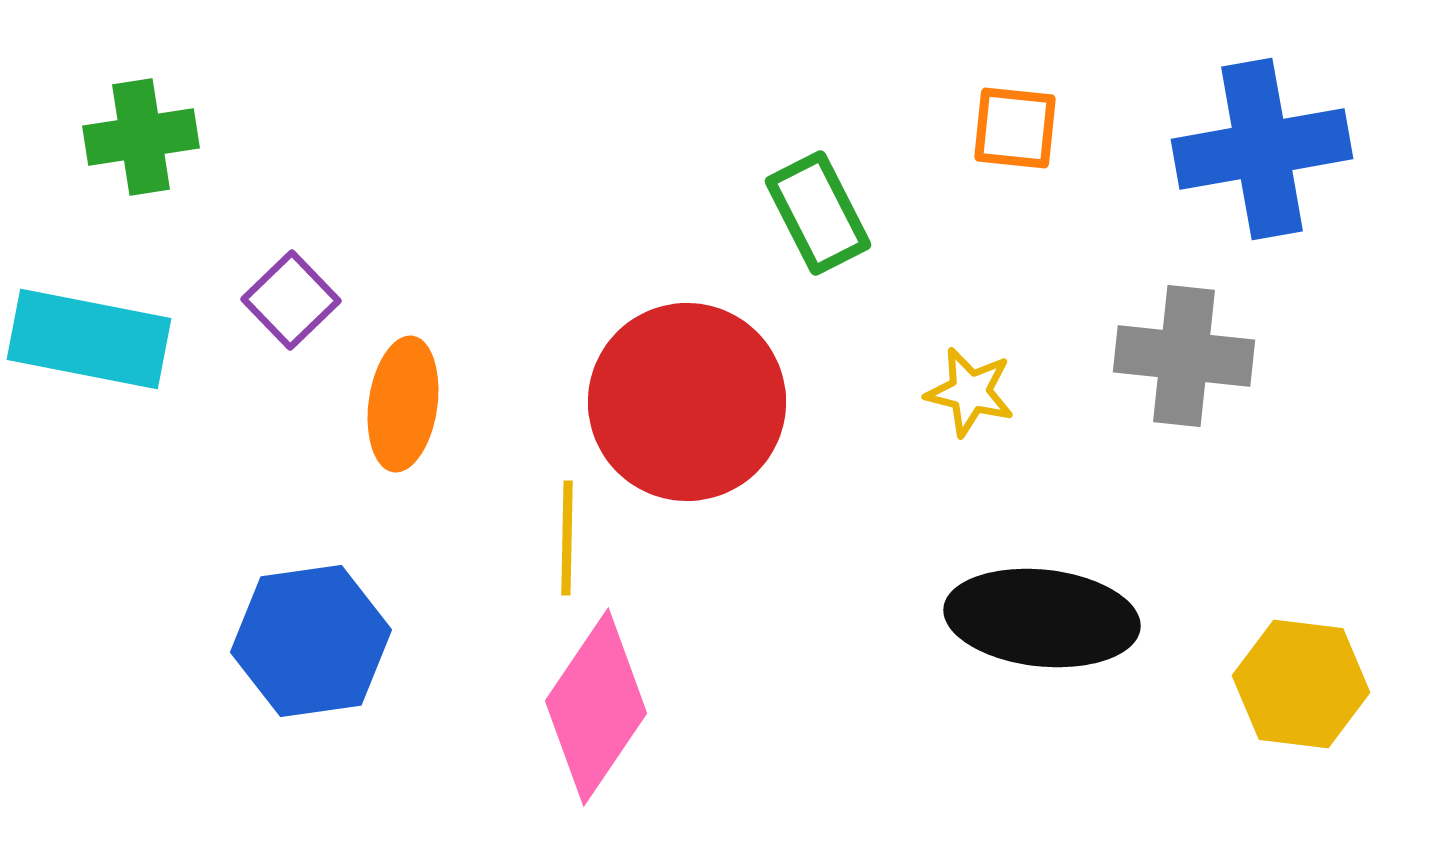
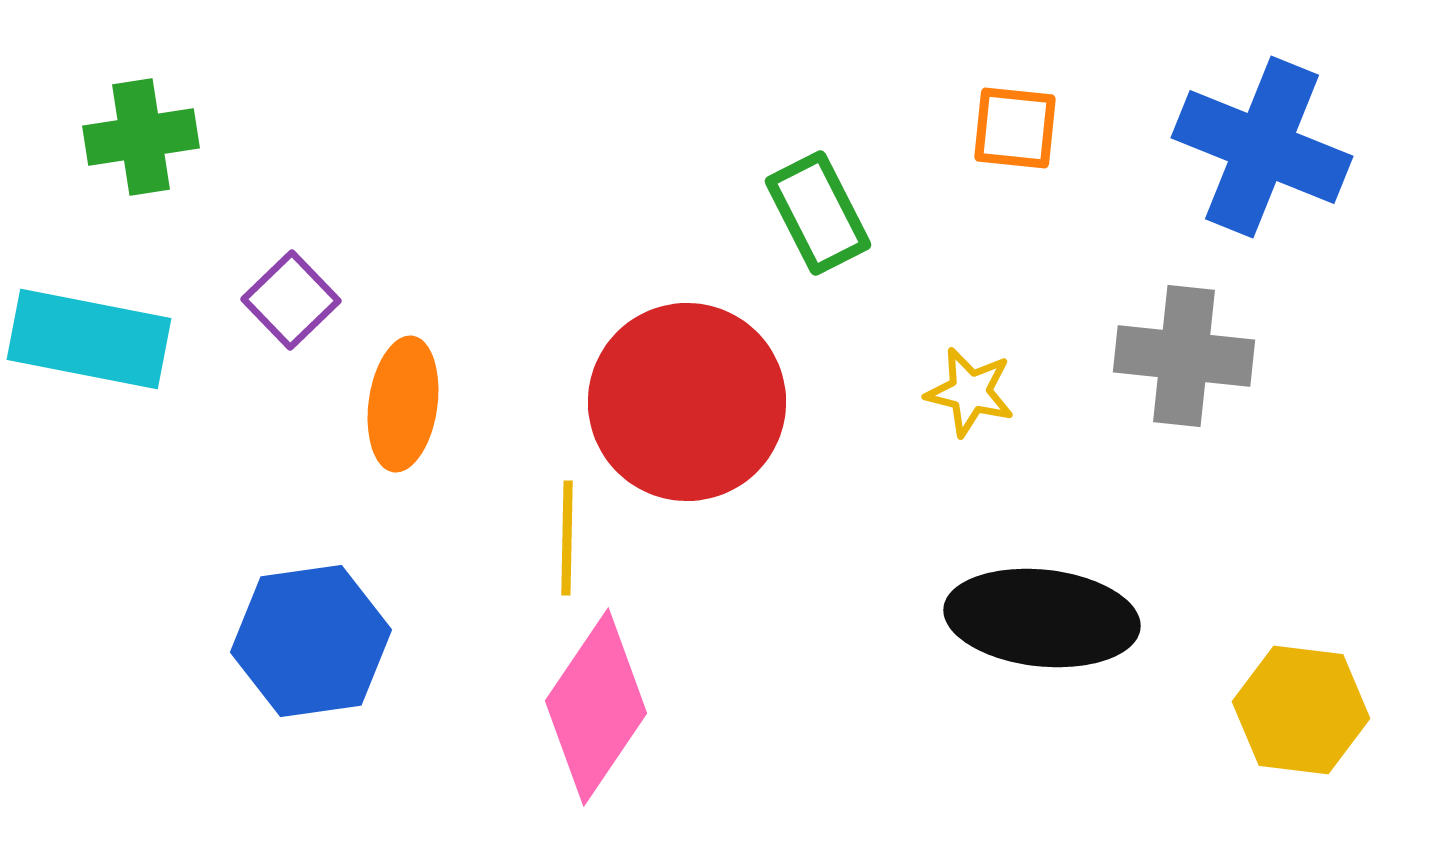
blue cross: moved 2 px up; rotated 32 degrees clockwise
yellow hexagon: moved 26 px down
